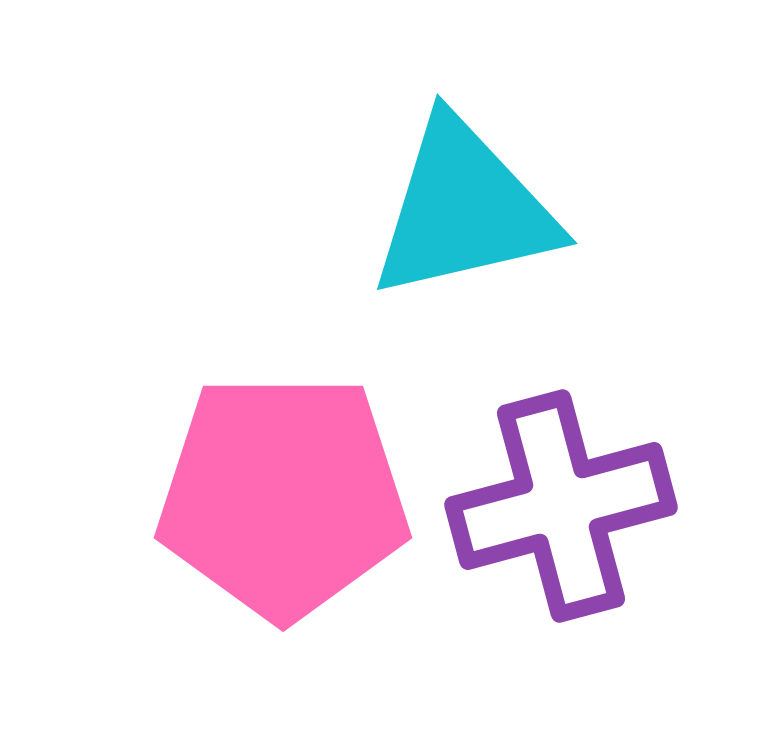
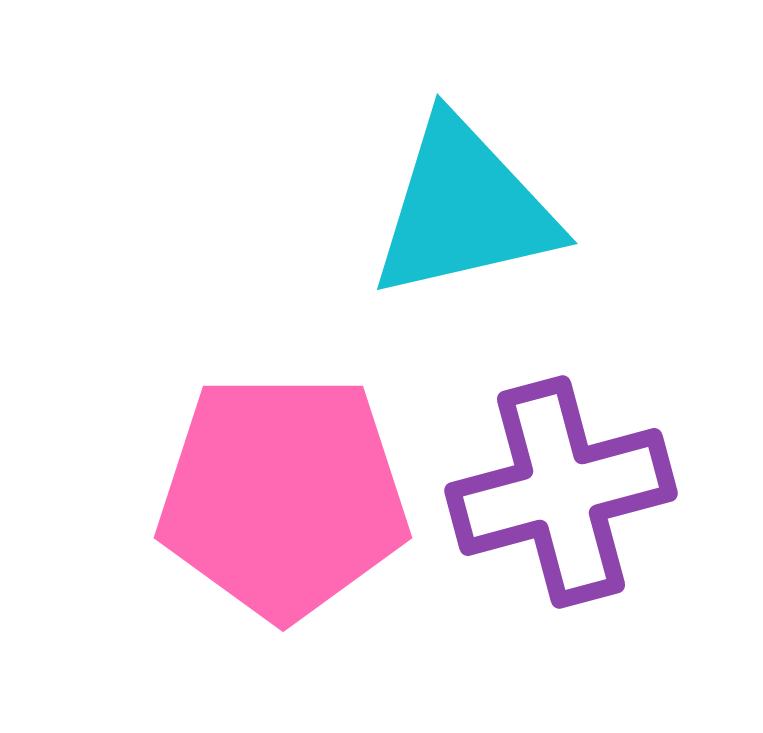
purple cross: moved 14 px up
